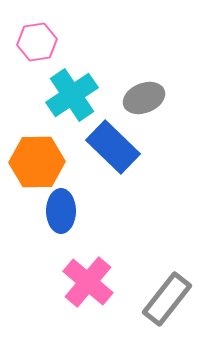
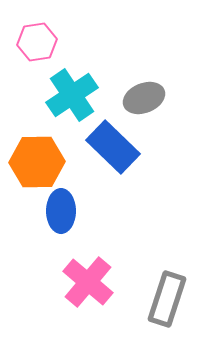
gray rectangle: rotated 20 degrees counterclockwise
